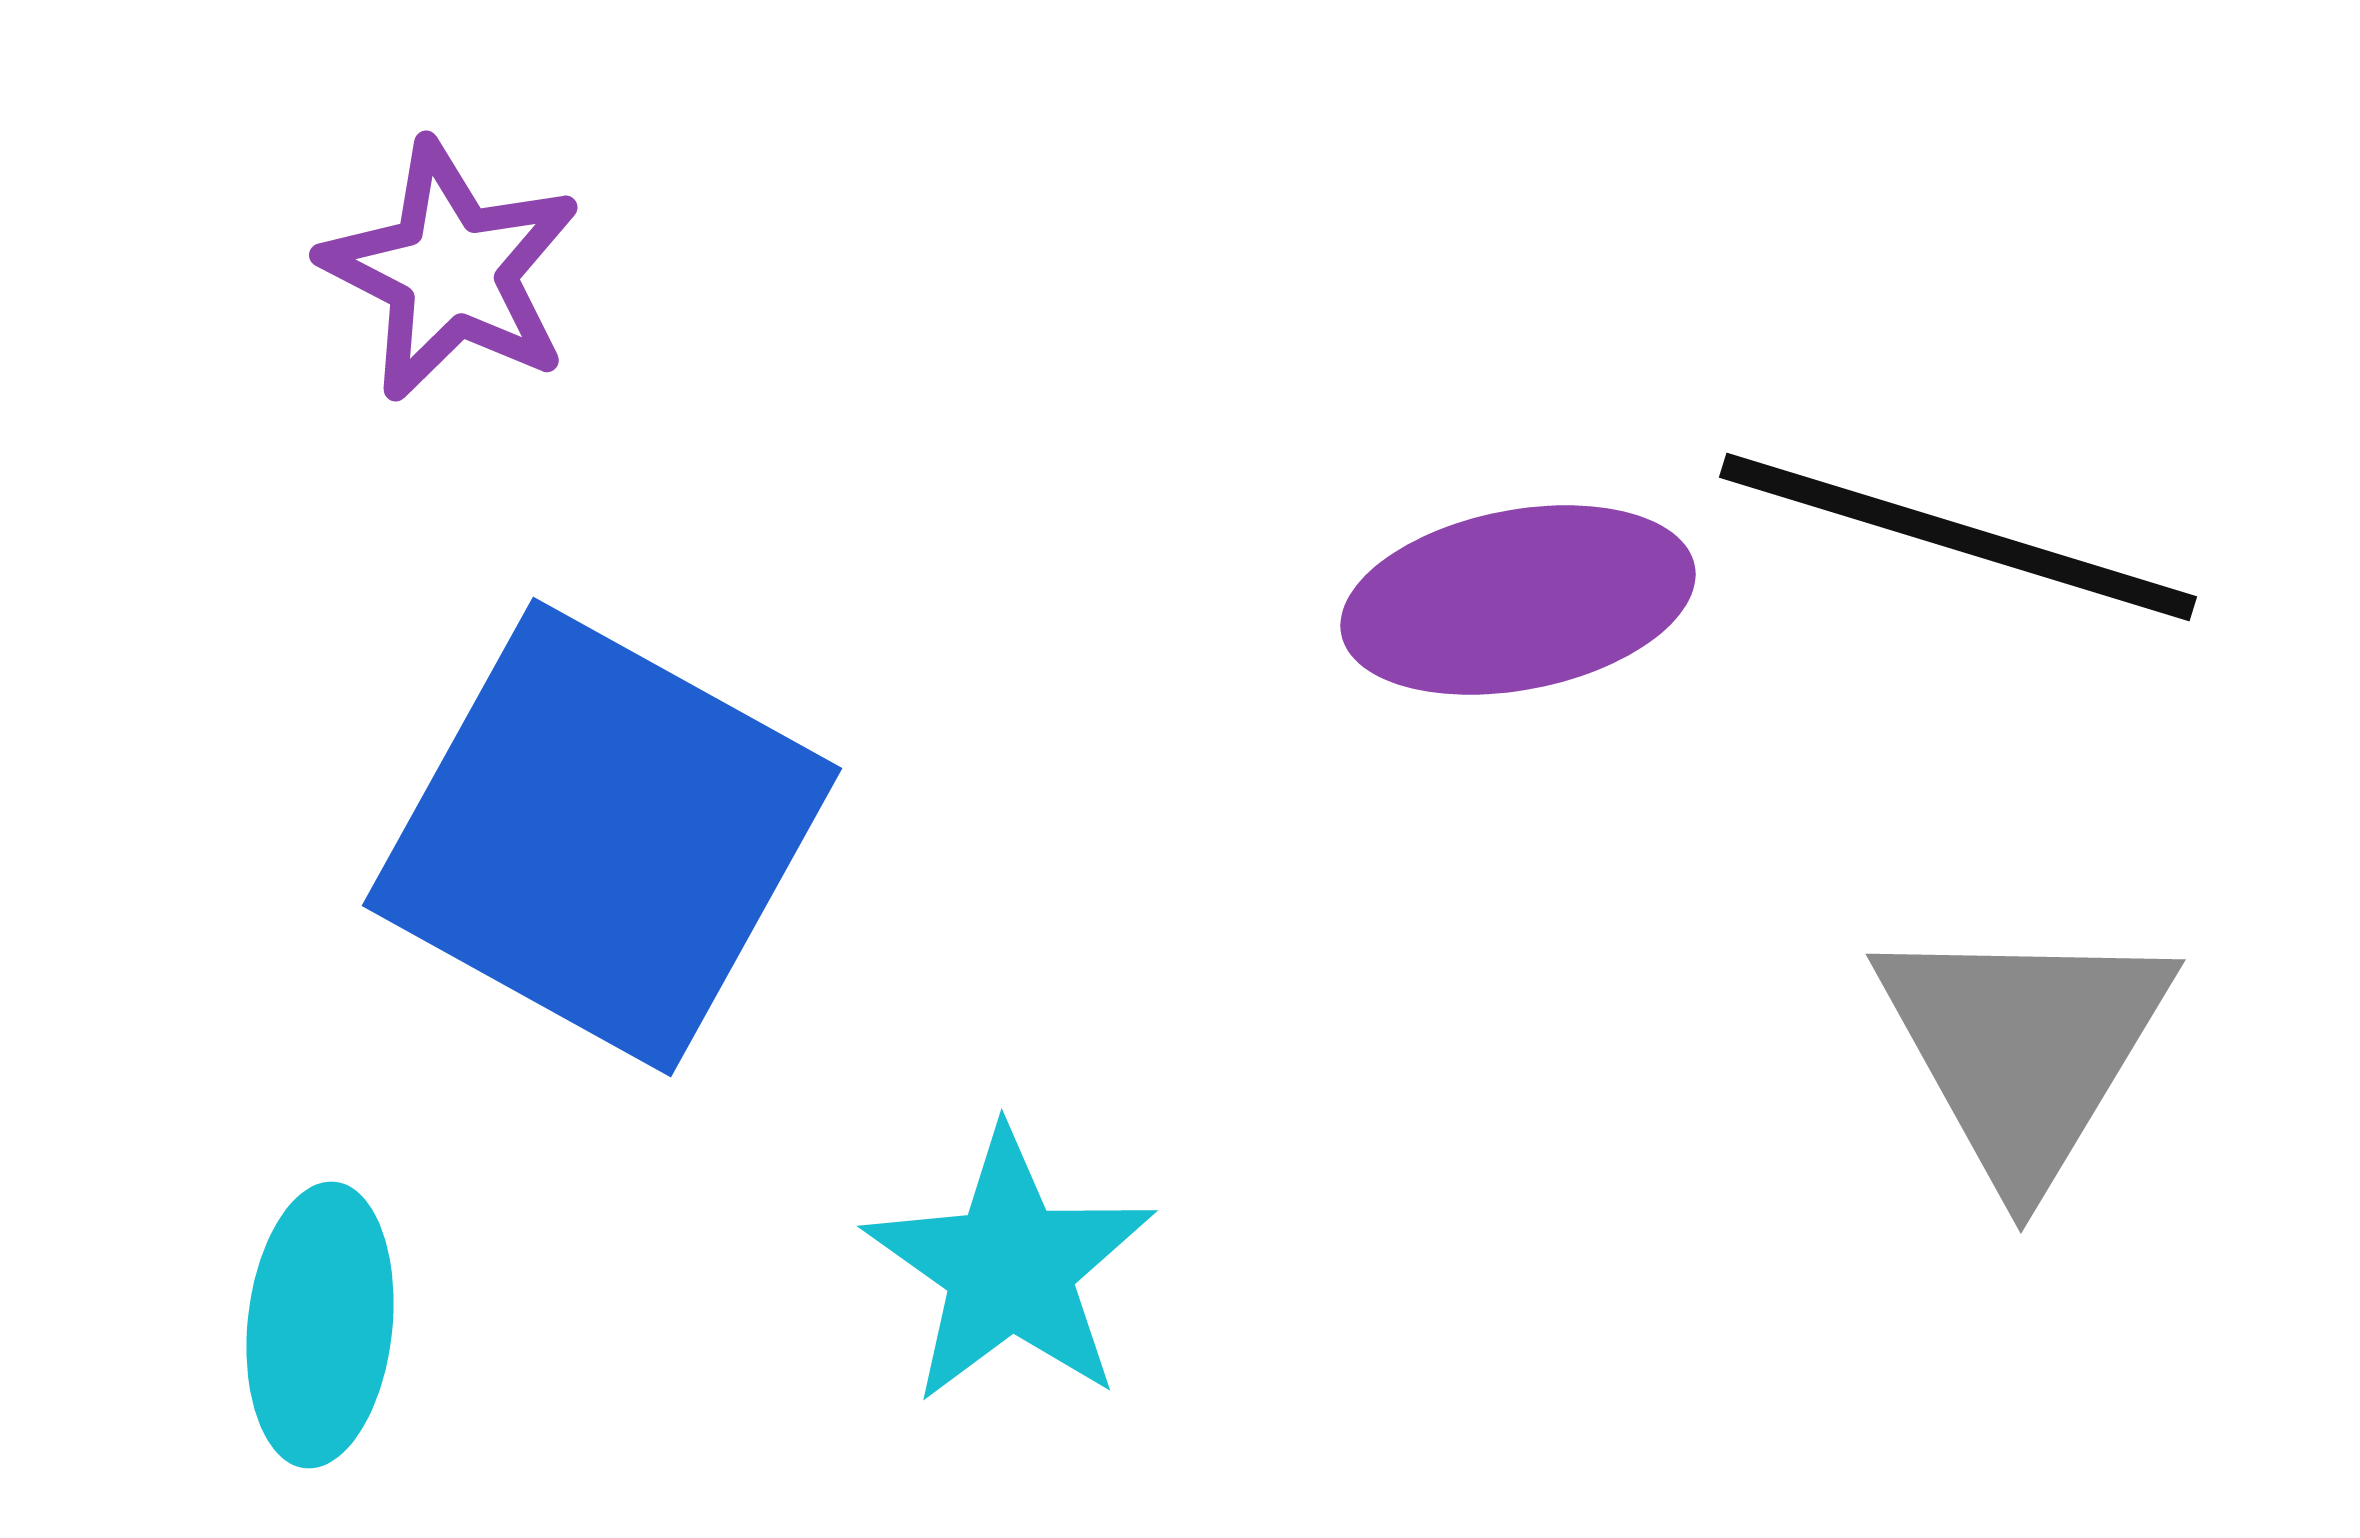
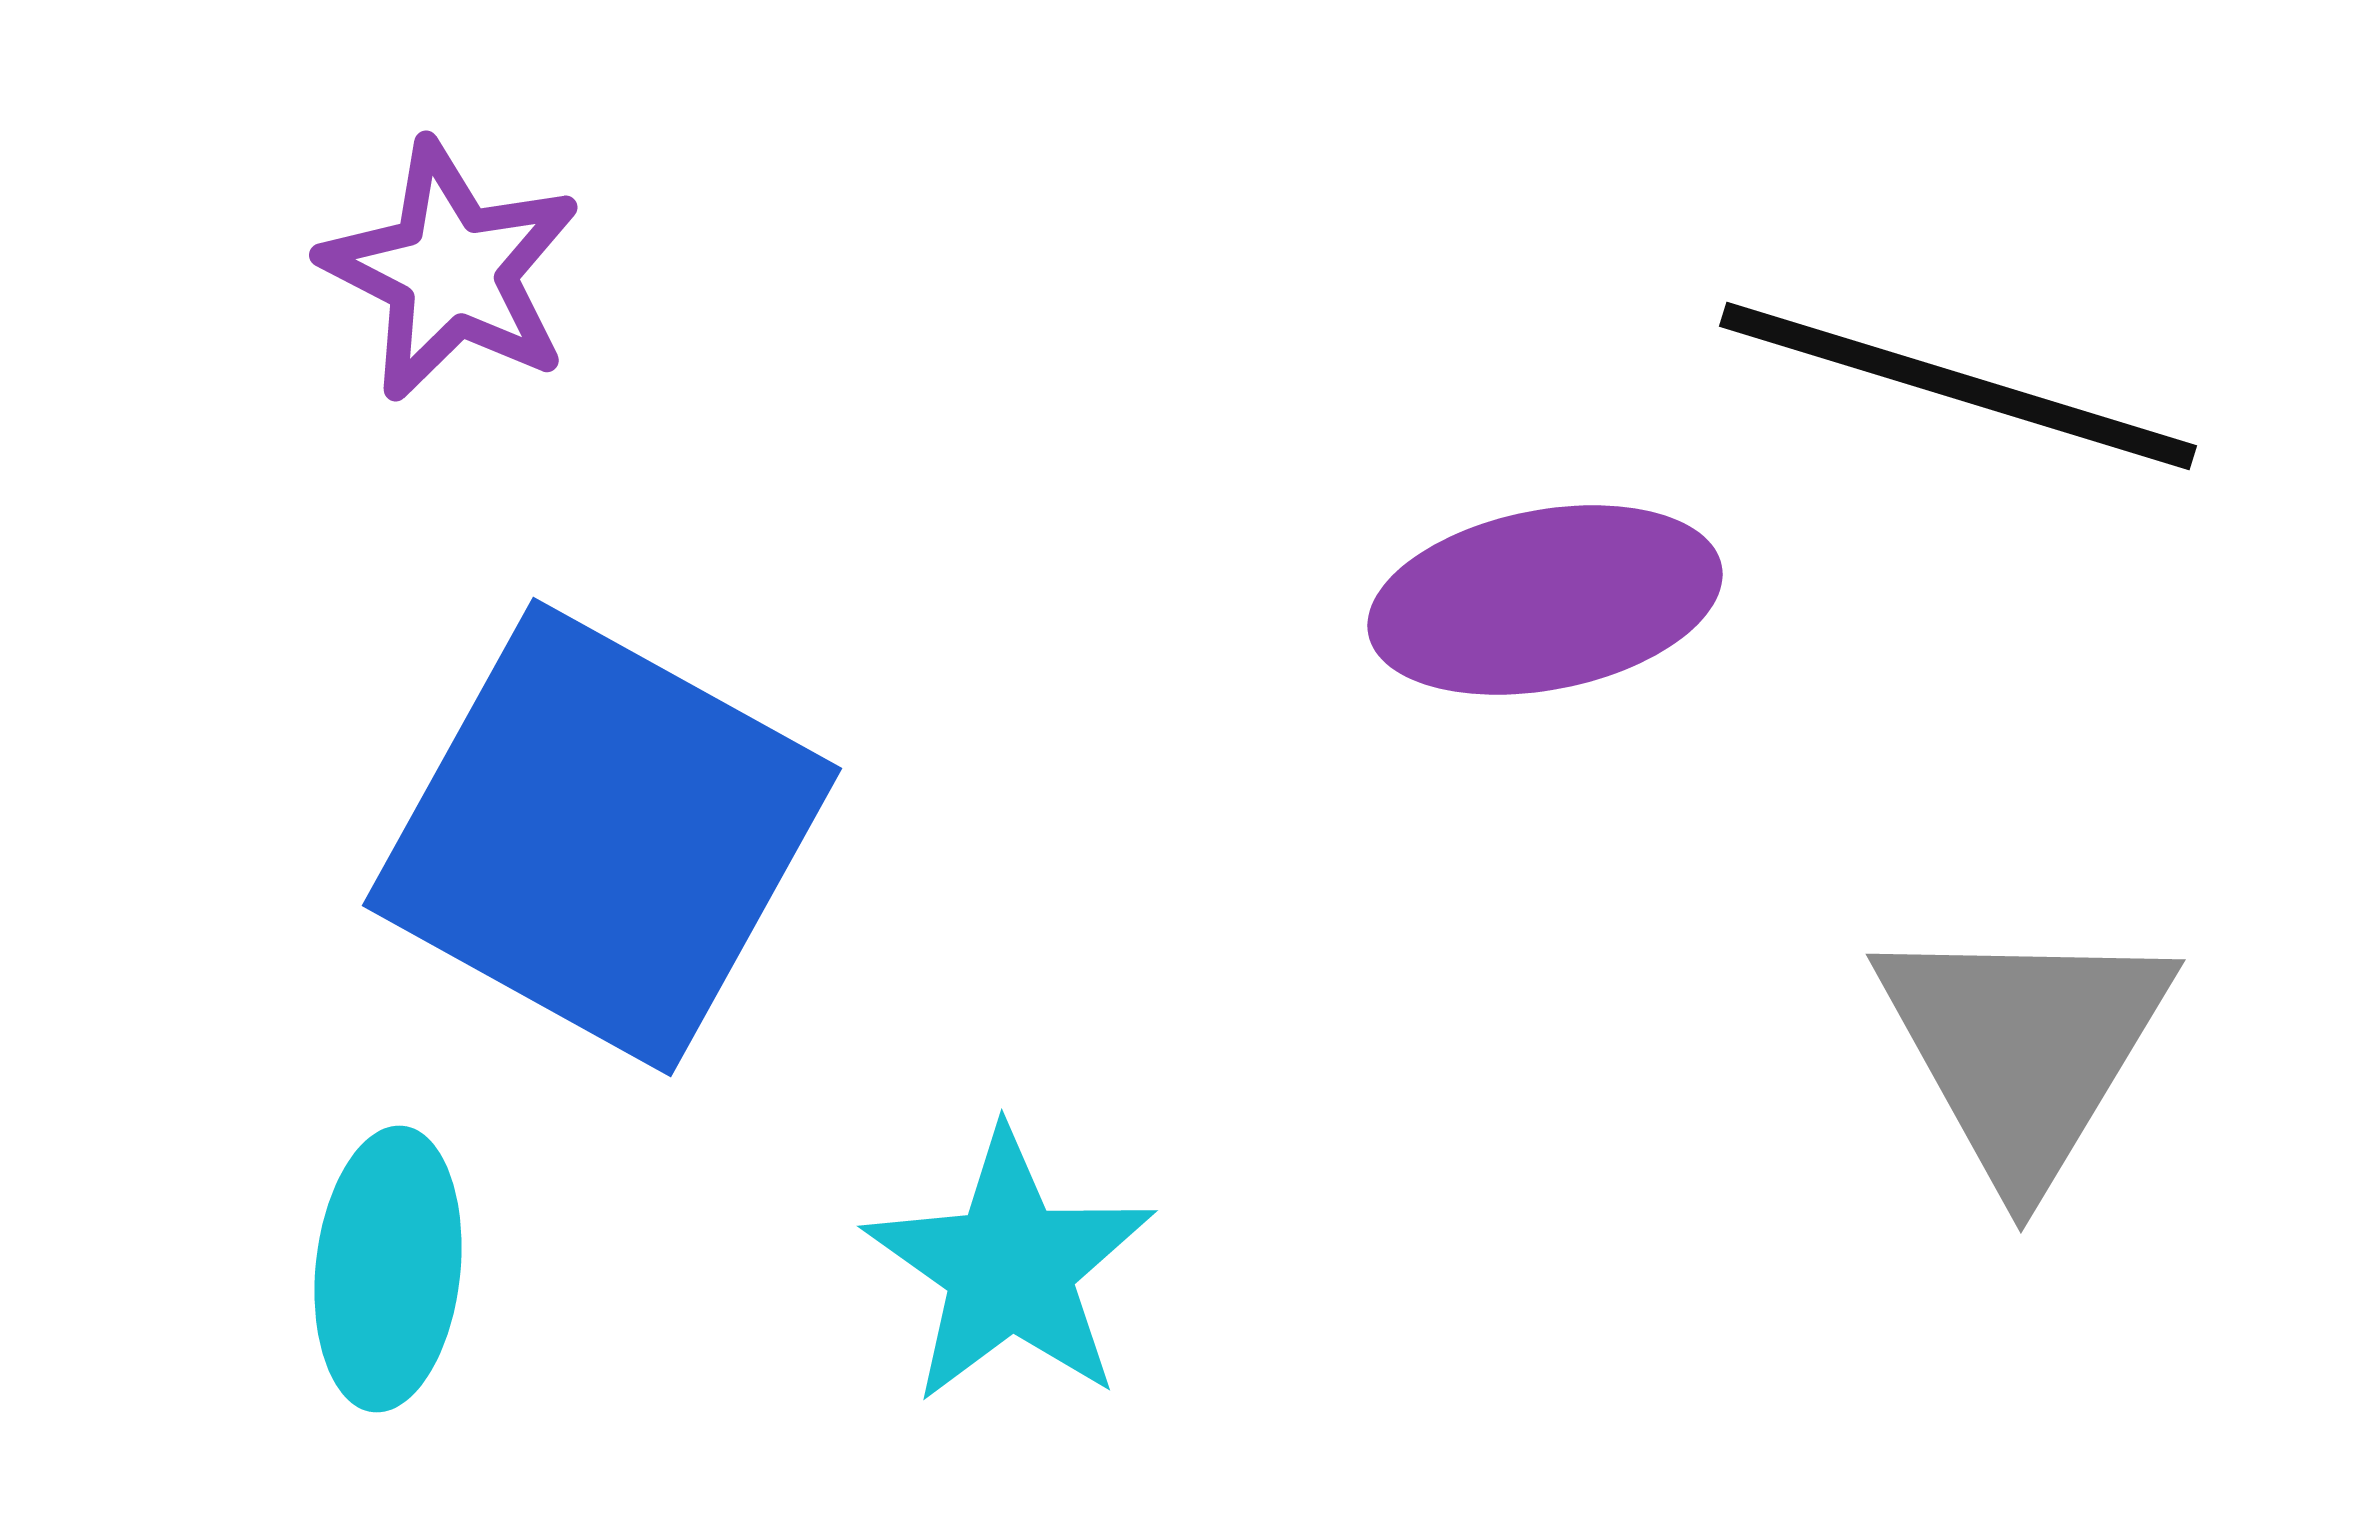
black line: moved 151 px up
purple ellipse: moved 27 px right
cyan ellipse: moved 68 px right, 56 px up
